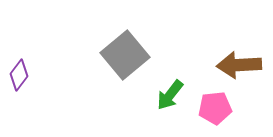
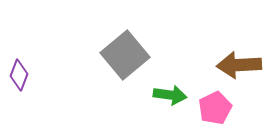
purple diamond: rotated 16 degrees counterclockwise
green arrow: rotated 120 degrees counterclockwise
pink pentagon: rotated 20 degrees counterclockwise
